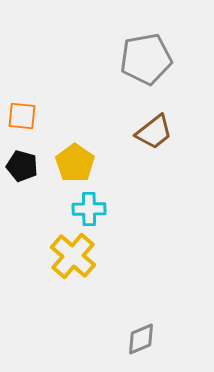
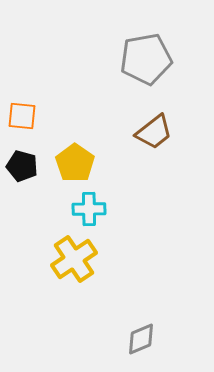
yellow cross: moved 1 px right, 3 px down; rotated 15 degrees clockwise
